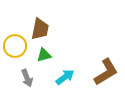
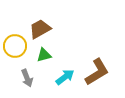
brown trapezoid: rotated 130 degrees counterclockwise
brown L-shape: moved 9 px left
